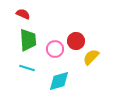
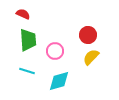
red circle: moved 12 px right, 6 px up
pink circle: moved 2 px down
cyan line: moved 3 px down
